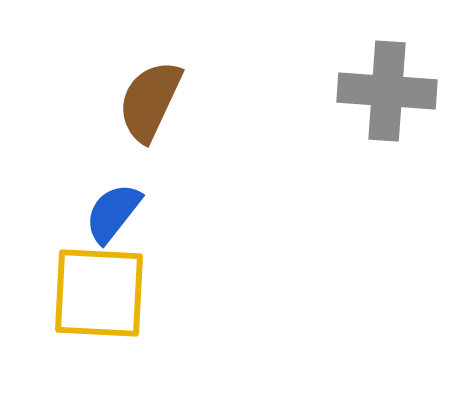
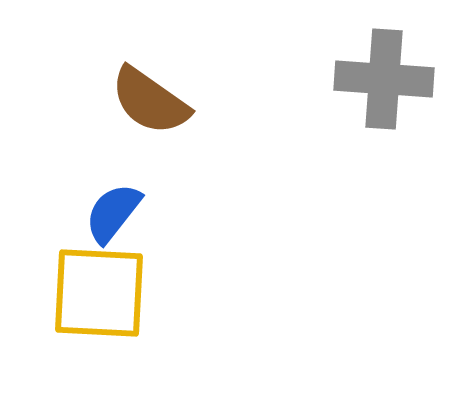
gray cross: moved 3 px left, 12 px up
brown semicircle: rotated 80 degrees counterclockwise
